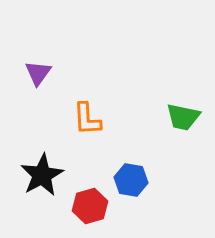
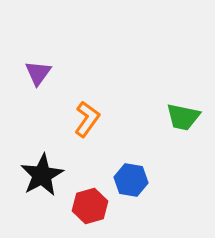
orange L-shape: rotated 141 degrees counterclockwise
